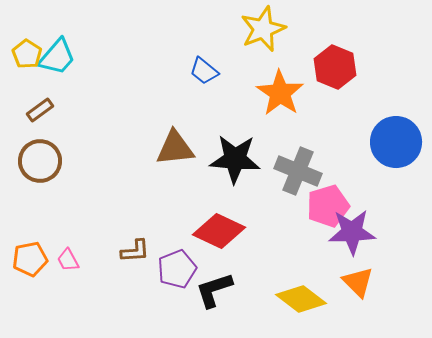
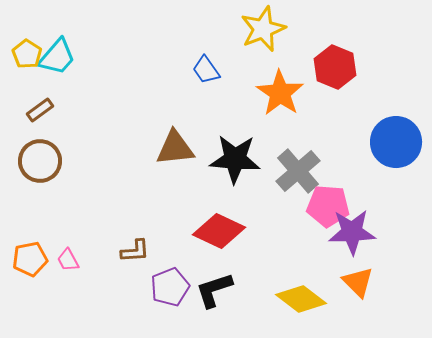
blue trapezoid: moved 2 px right, 1 px up; rotated 16 degrees clockwise
gray cross: rotated 27 degrees clockwise
pink pentagon: rotated 21 degrees clockwise
purple pentagon: moved 7 px left, 18 px down
